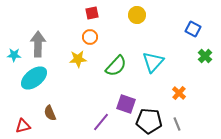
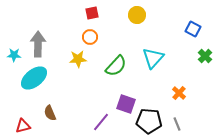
cyan triangle: moved 4 px up
